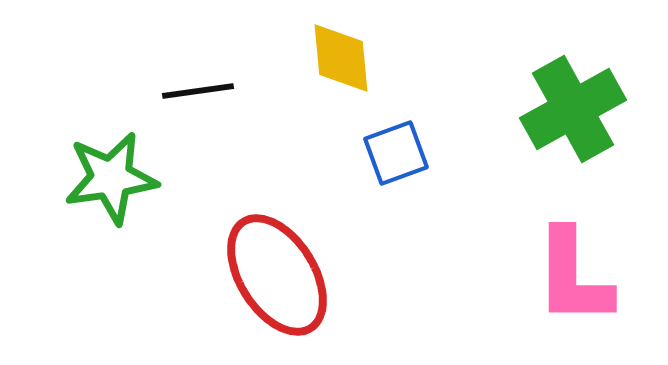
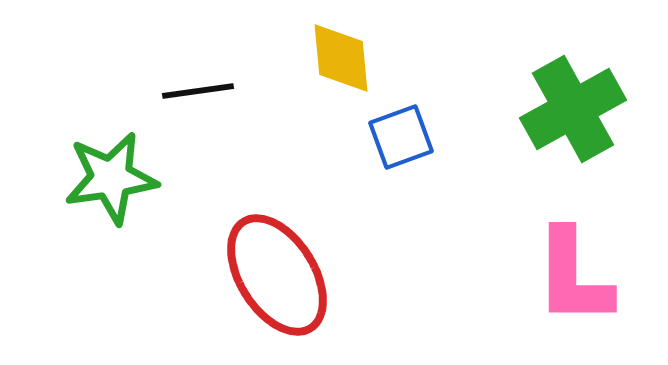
blue square: moved 5 px right, 16 px up
